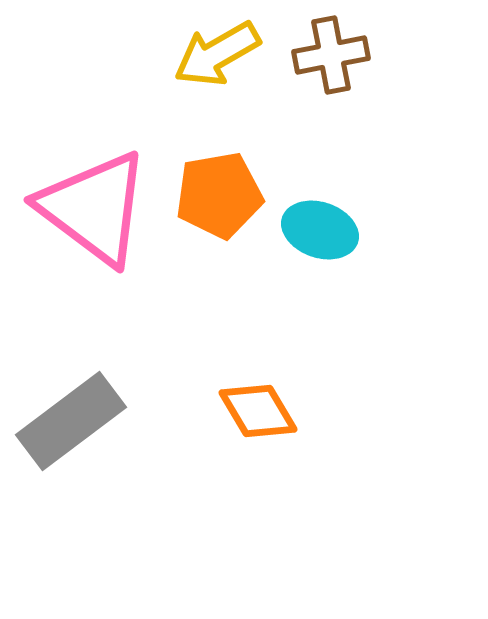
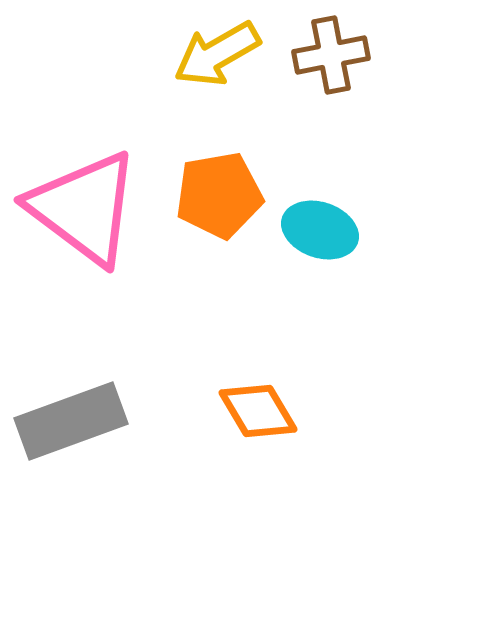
pink triangle: moved 10 px left
gray rectangle: rotated 17 degrees clockwise
